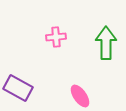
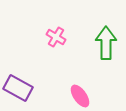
pink cross: rotated 36 degrees clockwise
